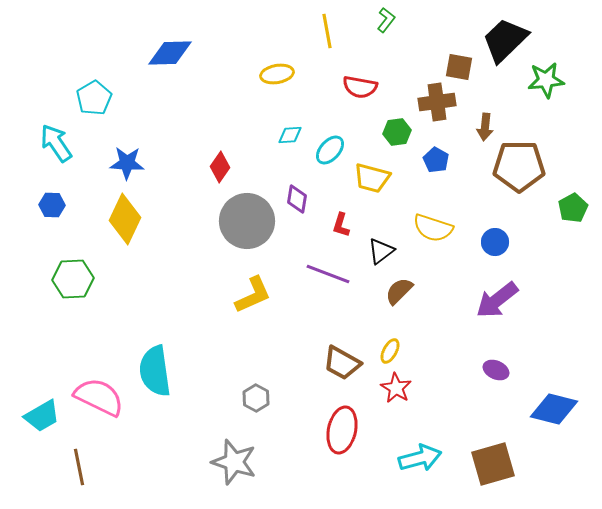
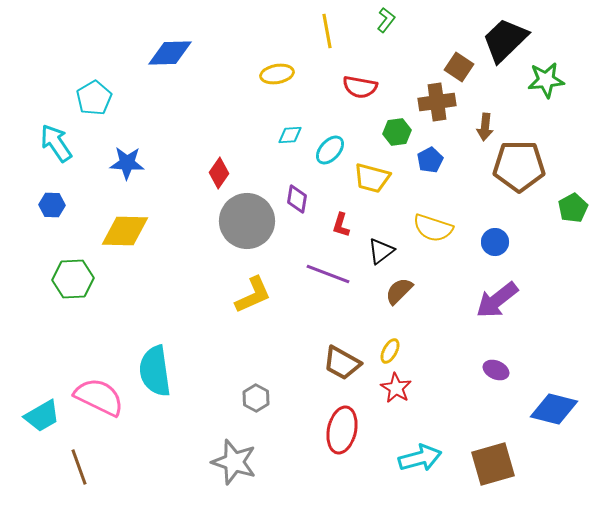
brown square at (459, 67): rotated 24 degrees clockwise
blue pentagon at (436, 160): moved 6 px left; rotated 15 degrees clockwise
red diamond at (220, 167): moved 1 px left, 6 px down
yellow diamond at (125, 219): moved 12 px down; rotated 66 degrees clockwise
brown line at (79, 467): rotated 9 degrees counterclockwise
